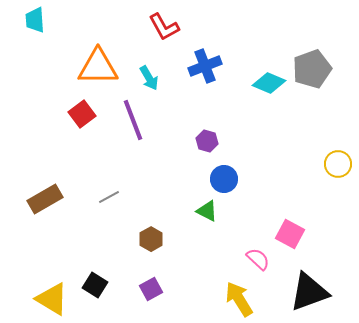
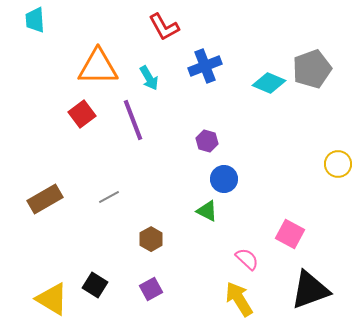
pink semicircle: moved 11 px left
black triangle: moved 1 px right, 2 px up
